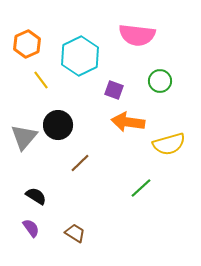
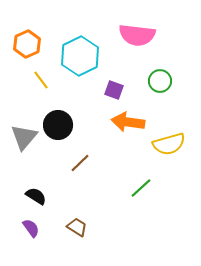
brown trapezoid: moved 2 px right, 6 px up
